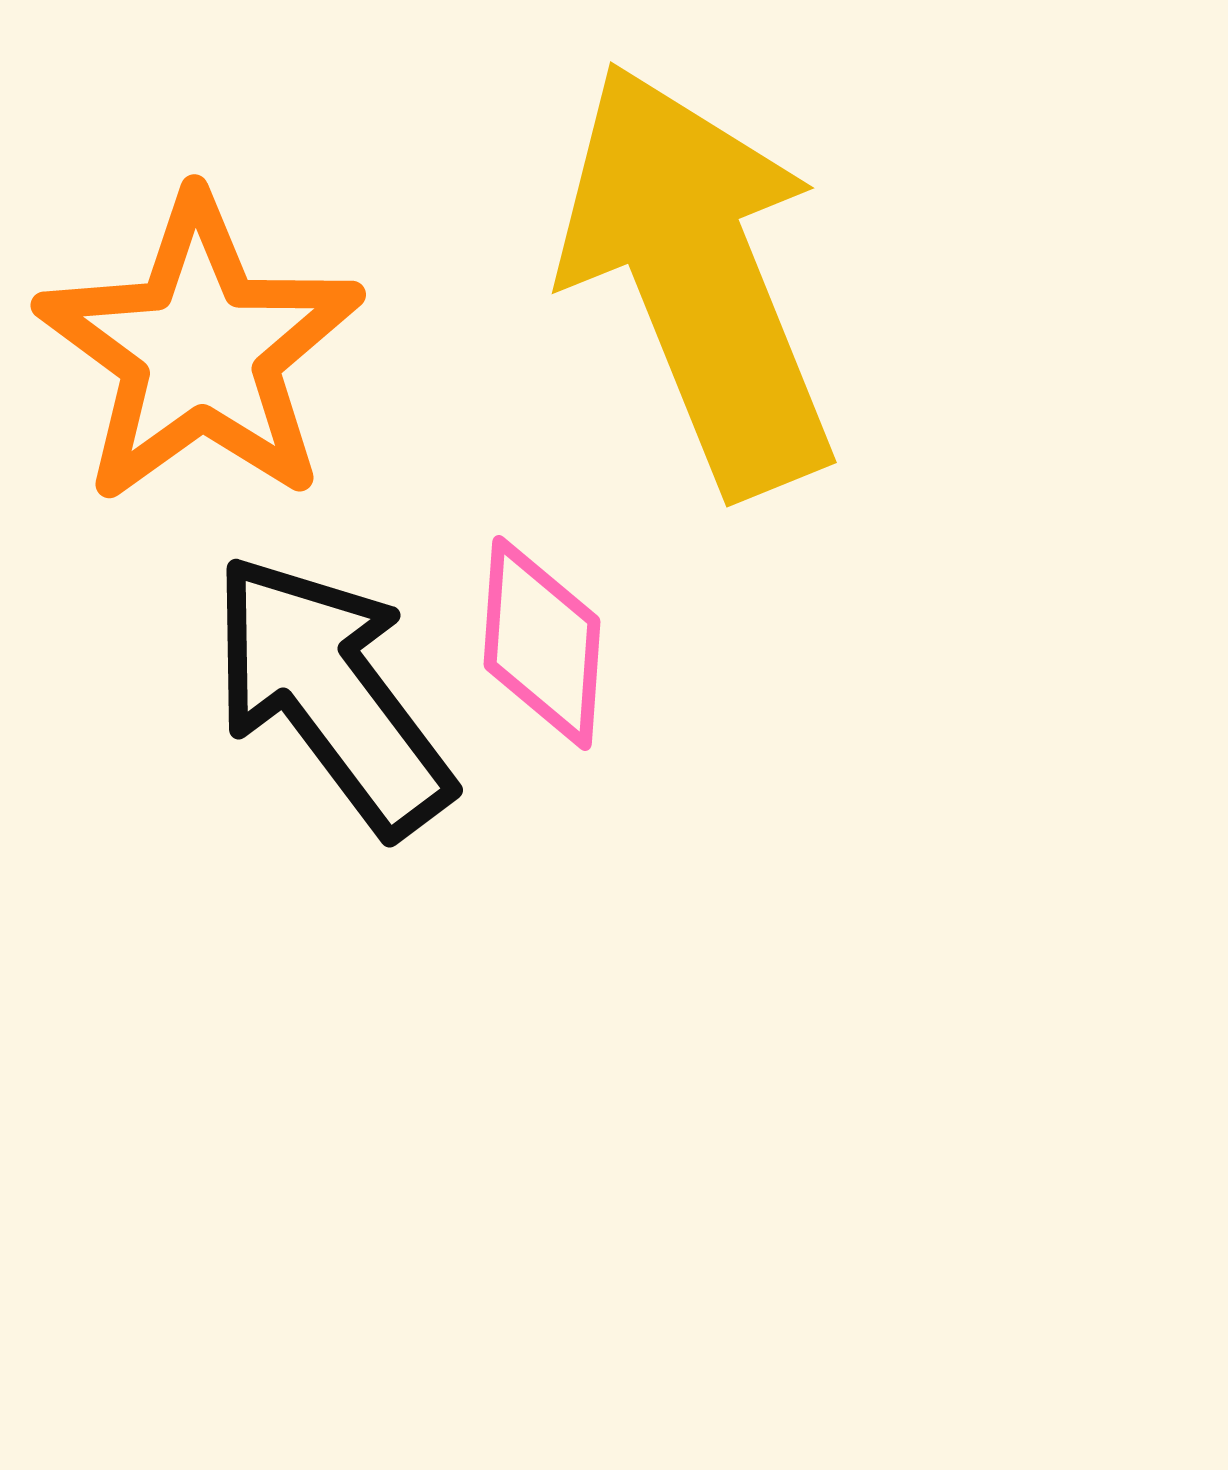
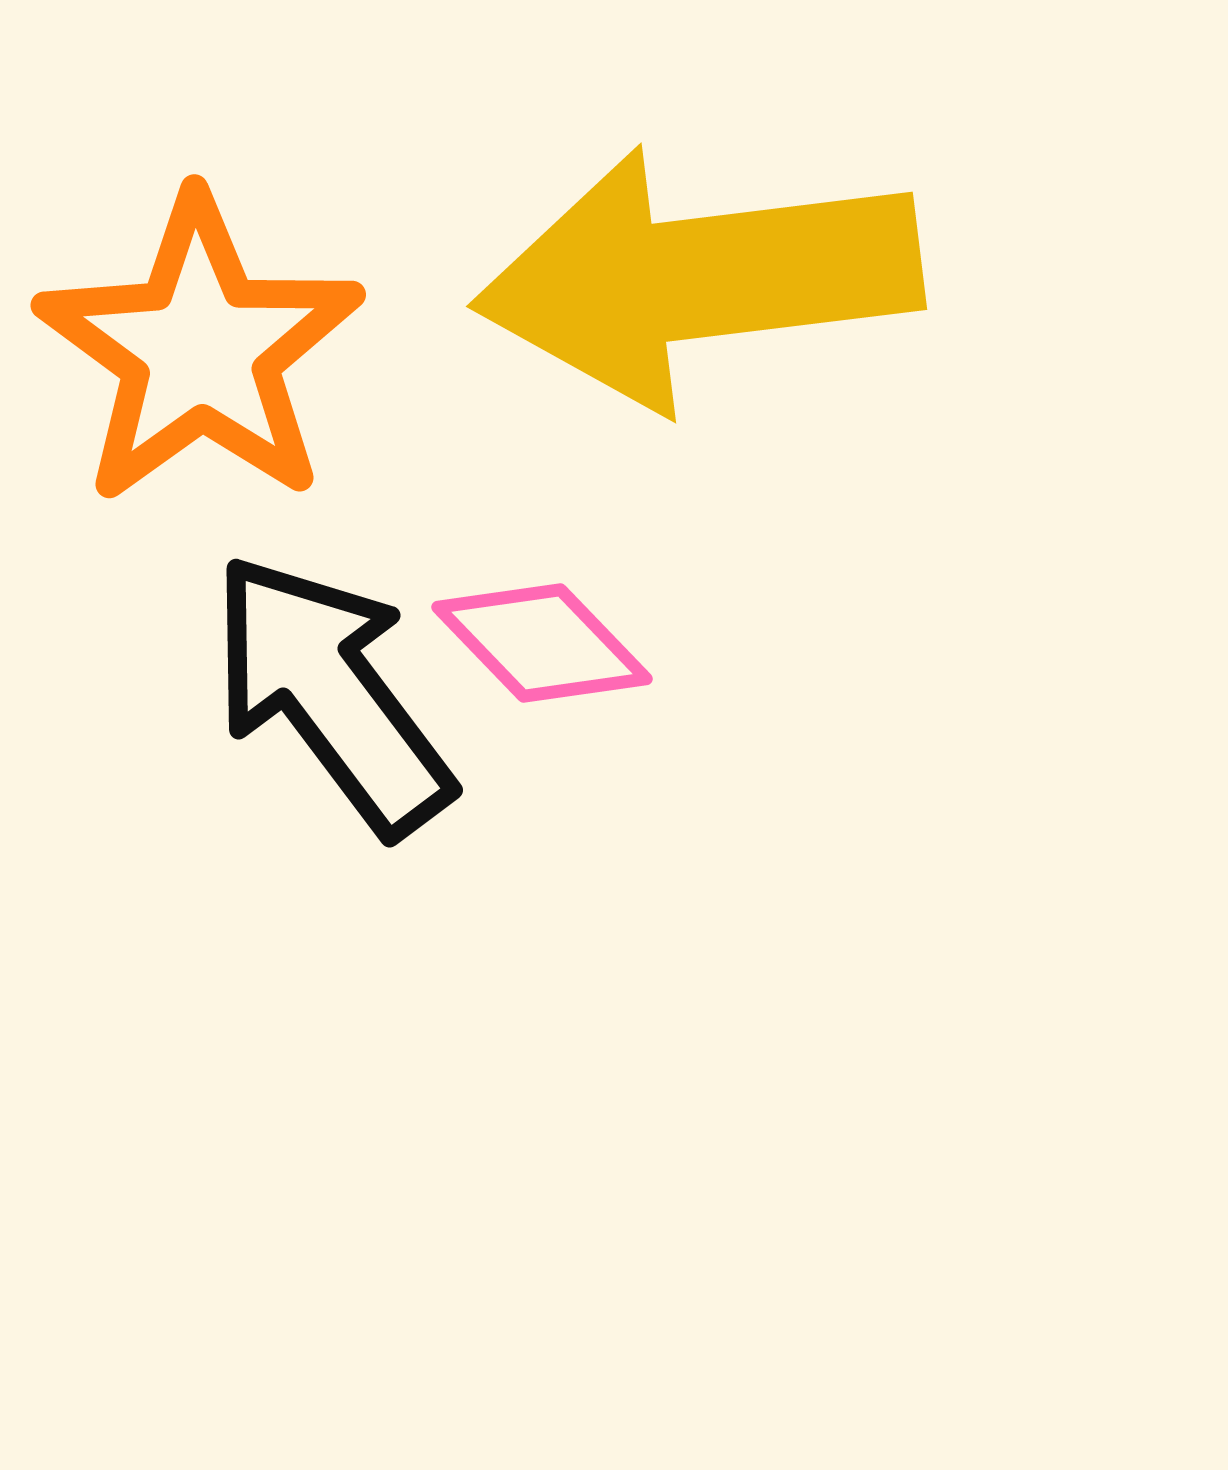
yellow arrow: rotated 75 degrees counterclockwise
pink diamond: rotated 48 degrees counterclockwise
